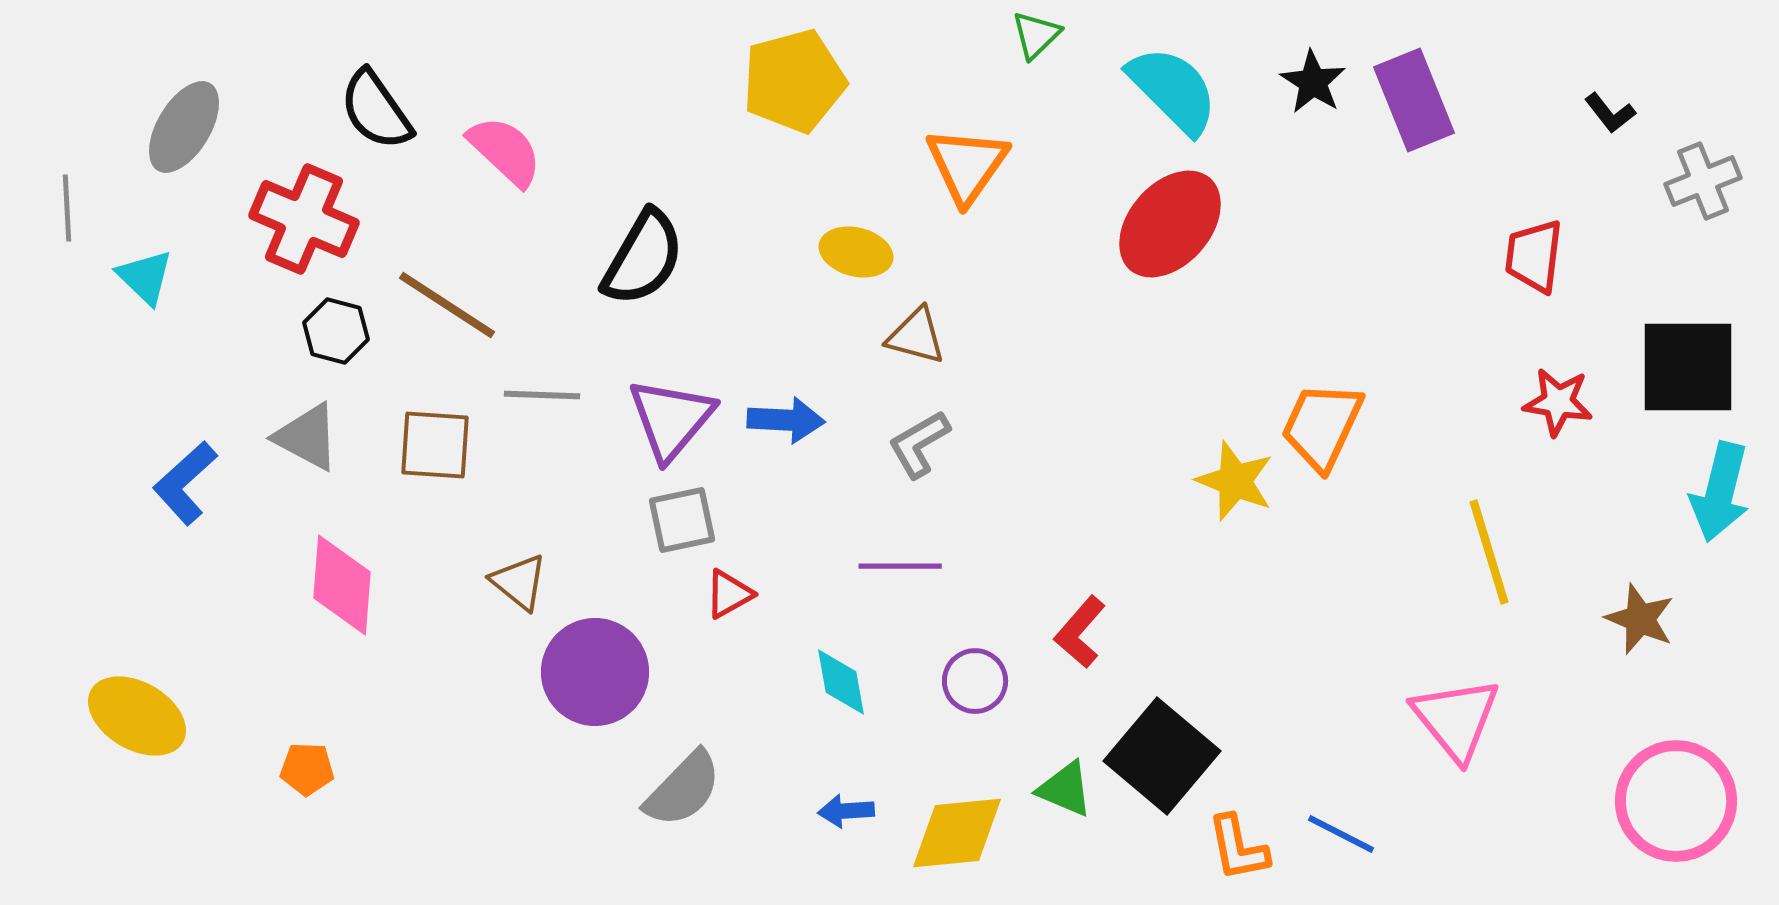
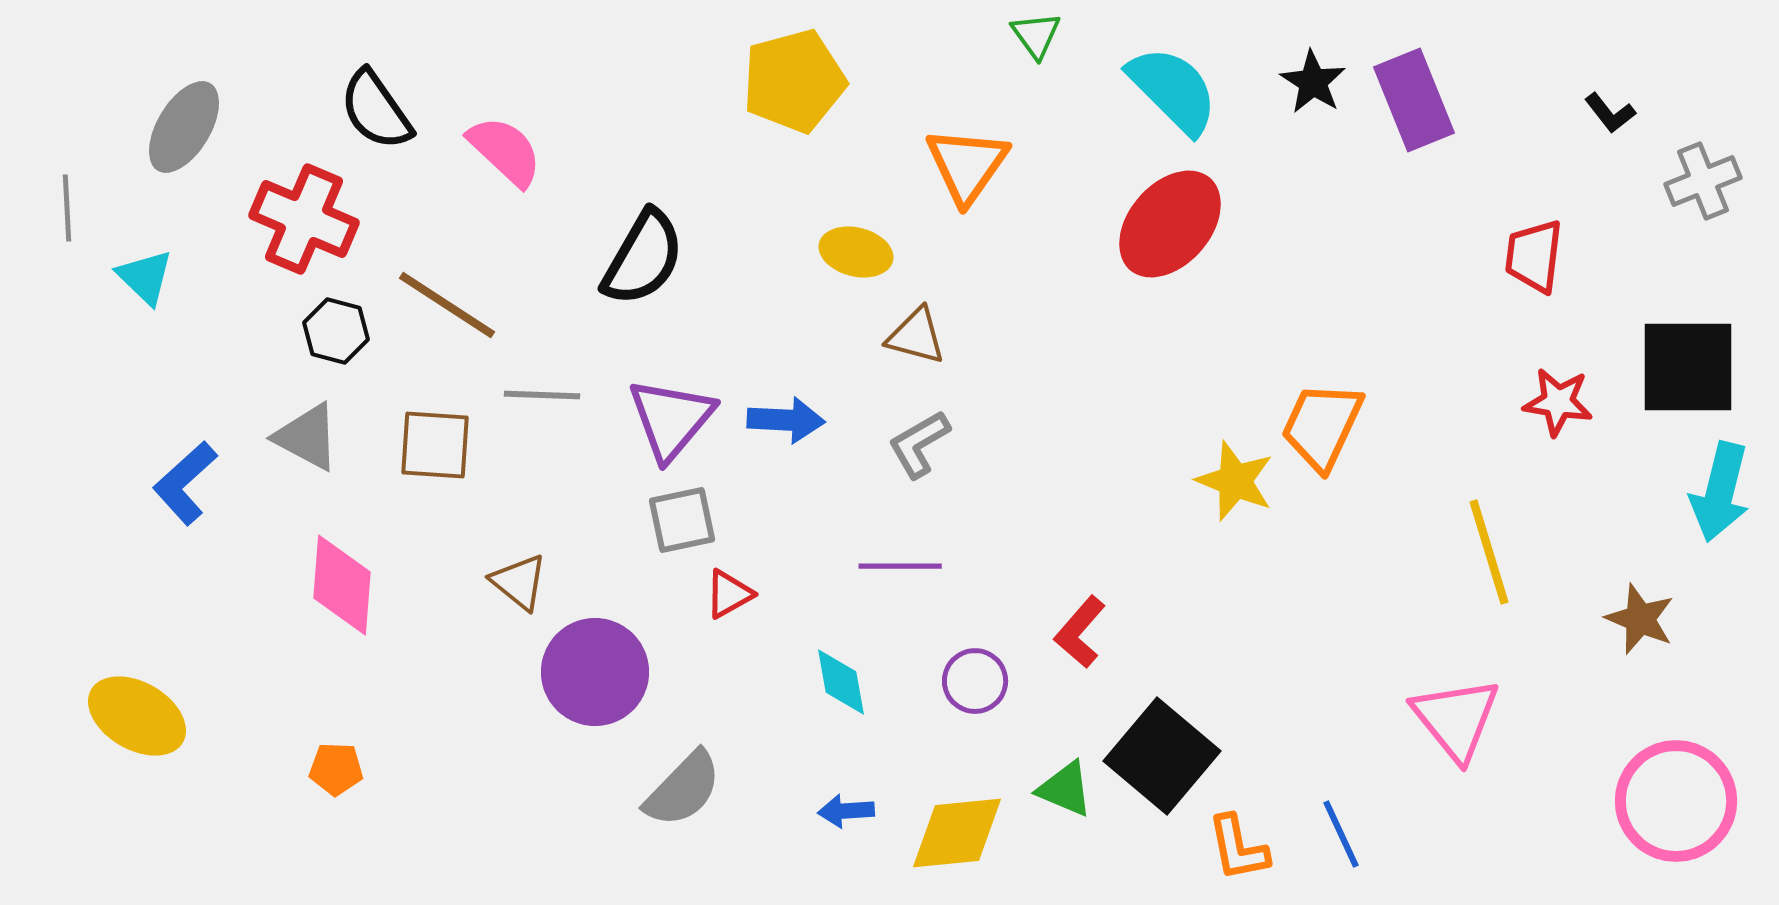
green triangle at (1036, 35): rotated 22 degrees counterclockwise
orange pentagon at (307, 769): moved 29 px right
blue line at (1341, 834): rotated 38 degrees clockwise
